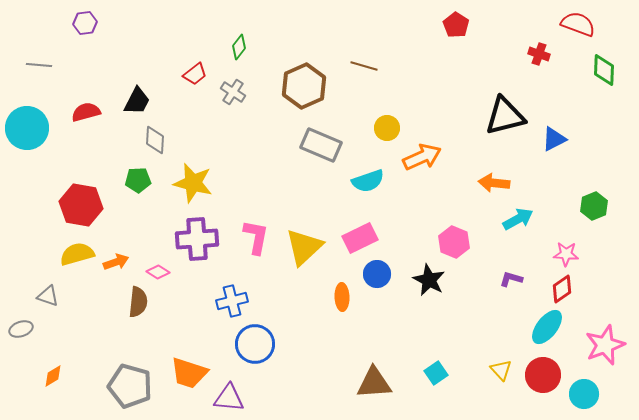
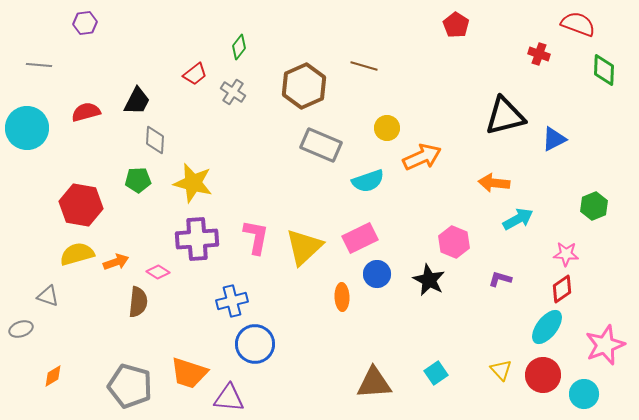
purple L-shape at (511, 279): moved 11 px left
